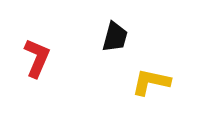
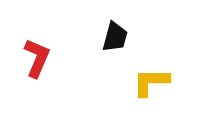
yellow L-shape: rotated 12 degrees counterclockwise
